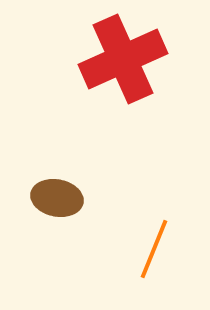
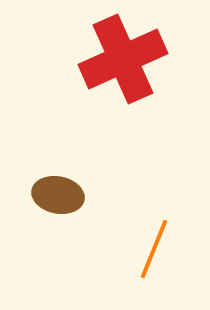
brown ellipse: moved 1 px right, 3 px up
